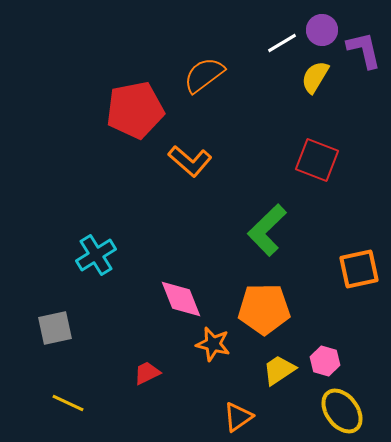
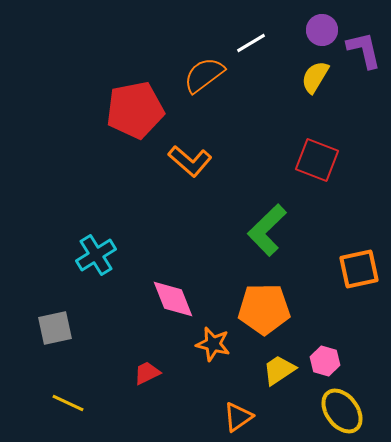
white line: moved 31 px left
pink diamond: moved 8 px left
